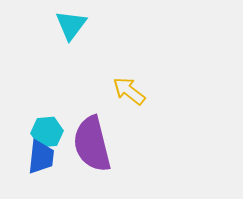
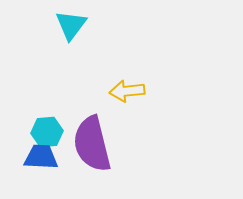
yellow arrow: moved 2 px left; rotated 44 degrees counterclockwise
blue trapezoid: rotated 93 degrees counterclockwise
